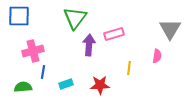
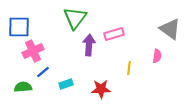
blue square: moved 11 px down
gray triangle: rotated 25 degrees counterclockwise
pink cross: rotated 10 degrees counterclockwise
blue line: rotated 40 degrees clockwise
red star: moved 1 px right, 4 px down
